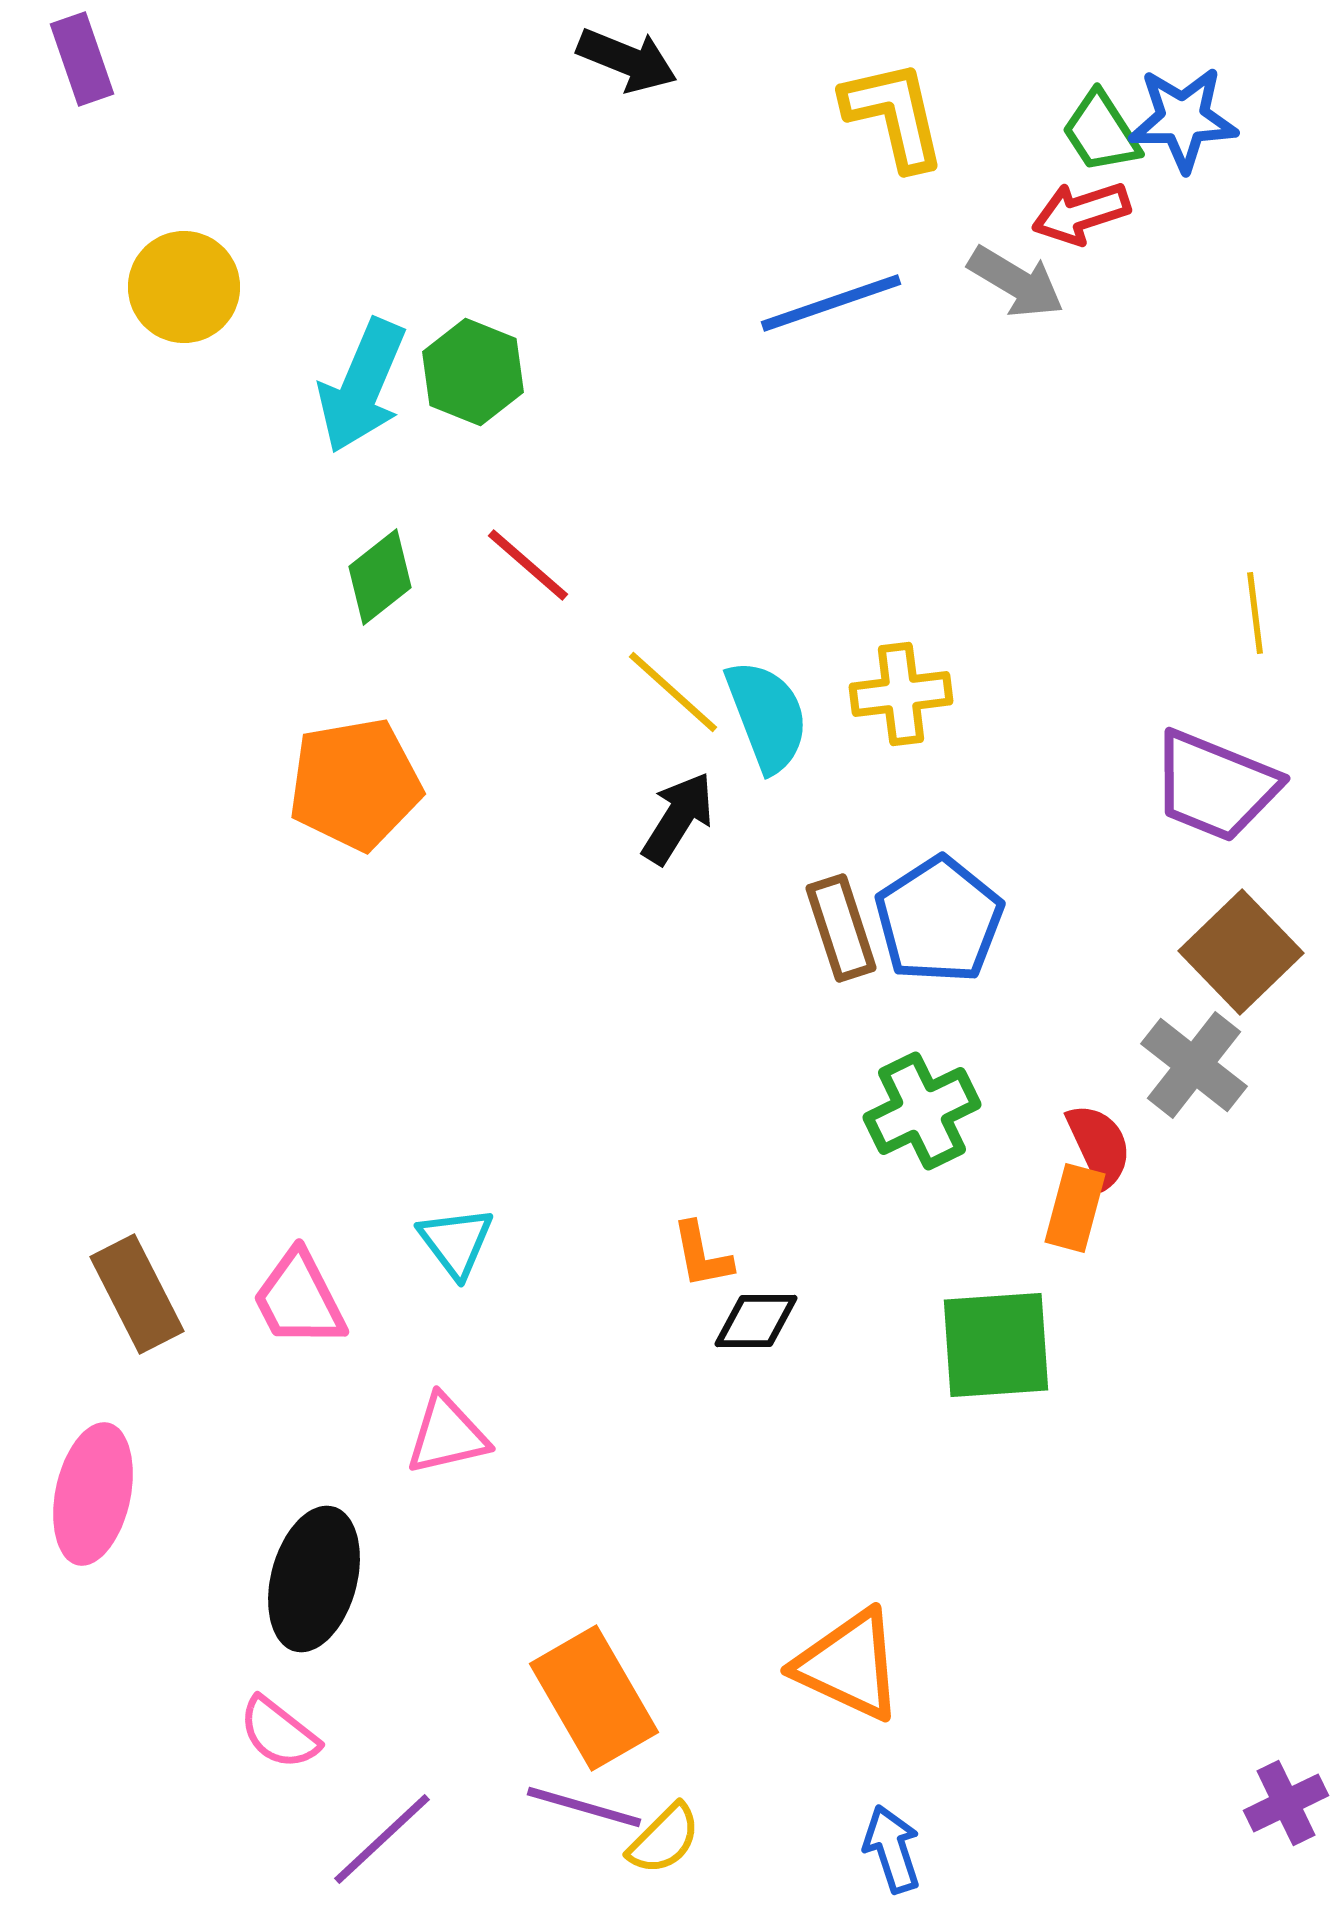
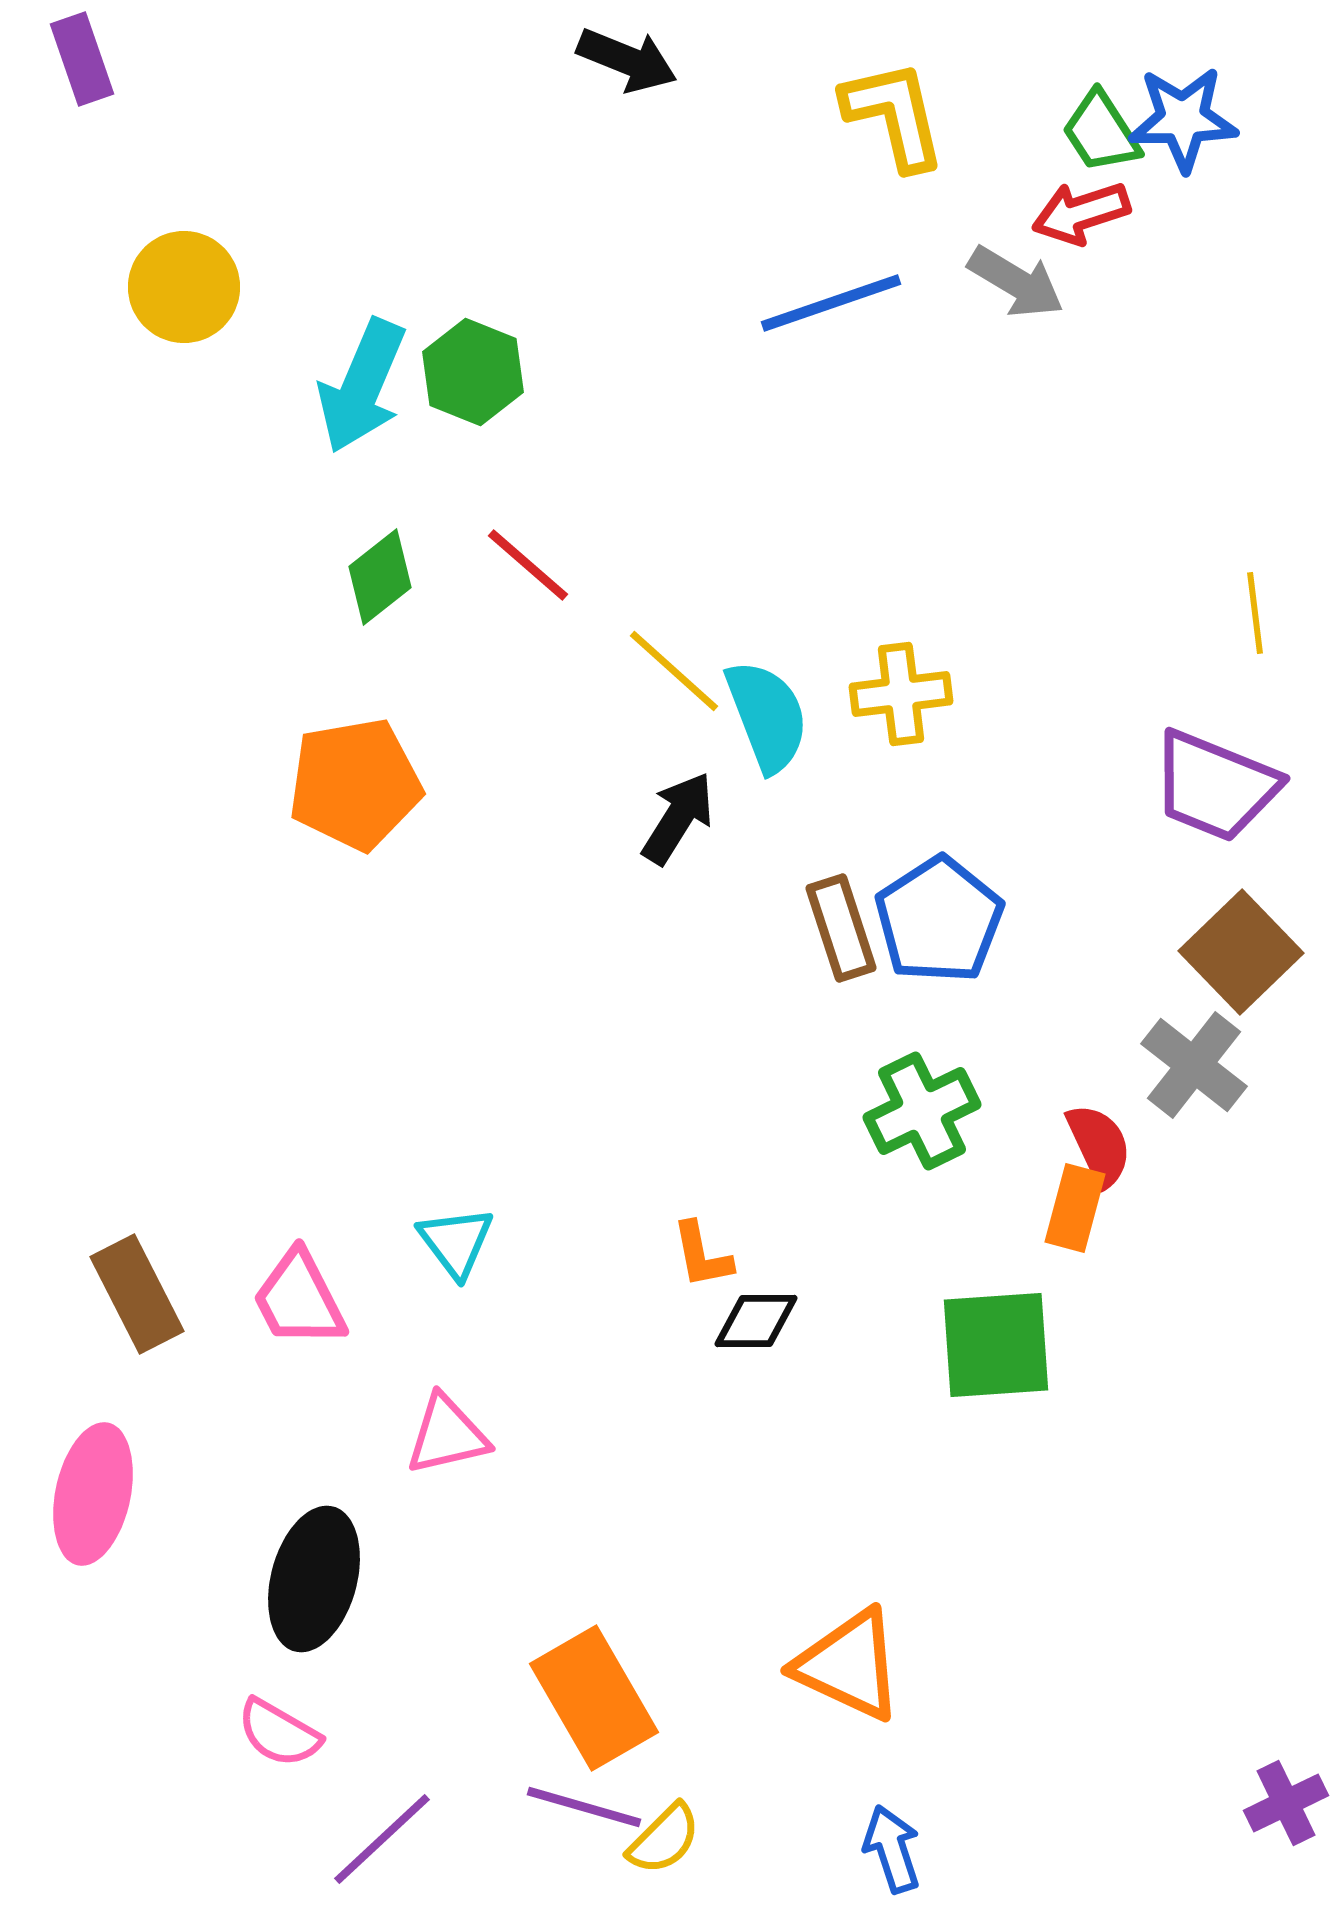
yellow line at (673, 692): moved 1 px right, 21 px up
pink semicircle at (279, 1733): rotated 8 degrees counterclockwise
